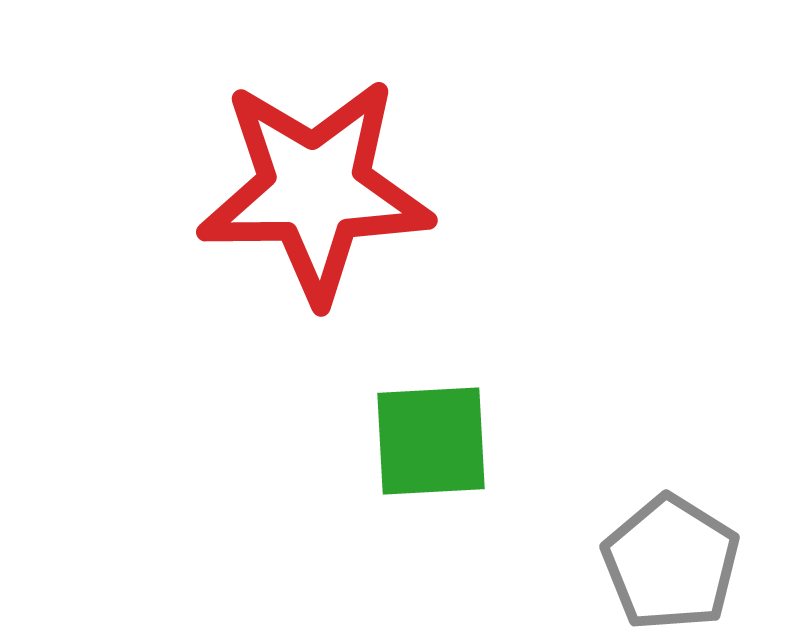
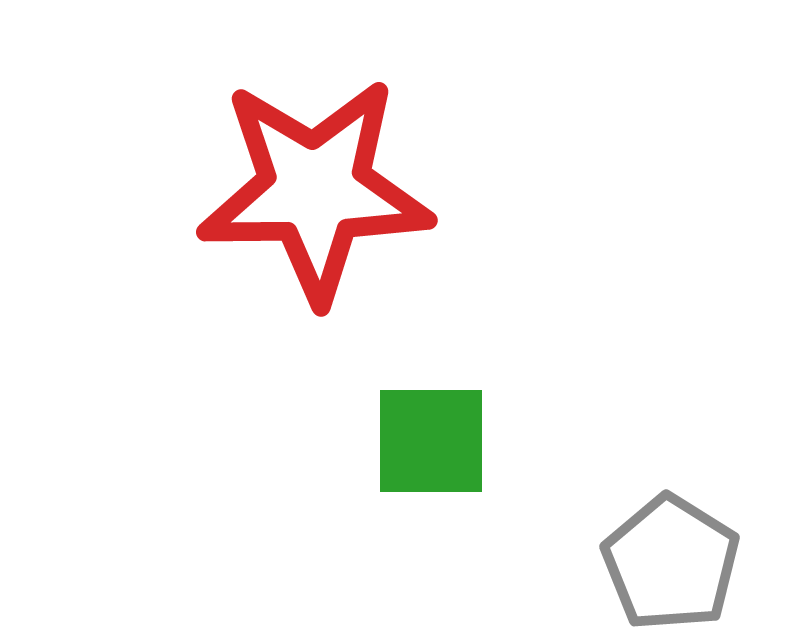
green square: rotated 3 degrees clockwise
